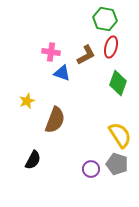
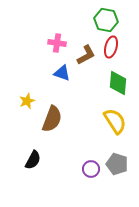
green hexagon: moved 1 px right, 1 px down
pink cross: moved 6 px right, 9 px up
green diamond: rotated 15 degrees counterclockwise
brown semicircle: moved 3 px left, 1 px up
yellow semicircle: moved 5 px left, 14 px up
